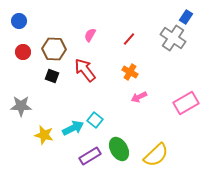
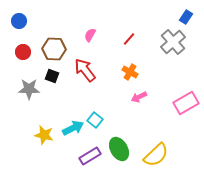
gray cross: moved 4 px down; rotated 15 degrees clockwise
gray star: moved 8 px right, 17 px up
